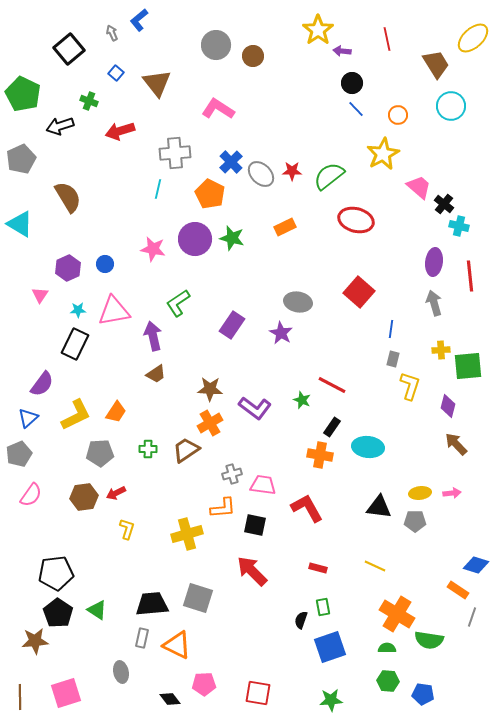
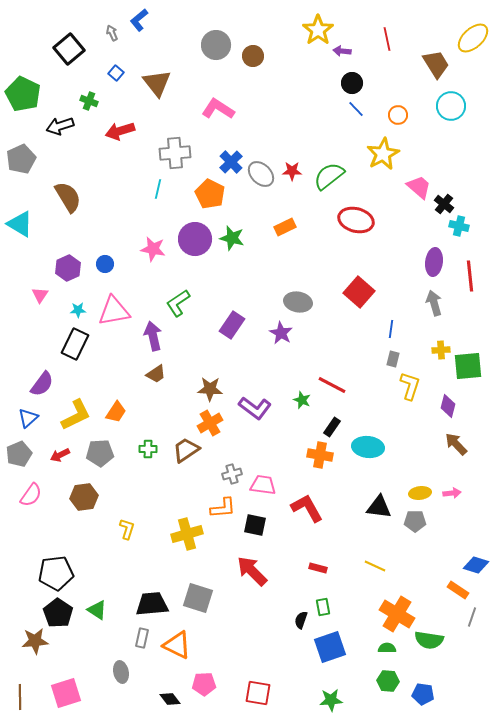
red arrow at (116, 493): moved 56 px left, 38 px up
